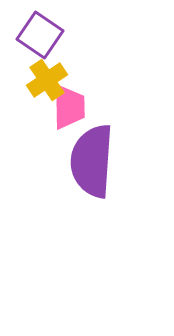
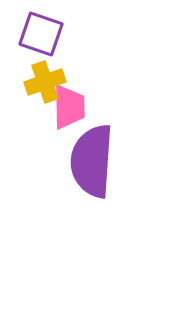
purple square: moved 1 px right, 1 px up; rotated 15 degrees counterclockwise
yellow cross: moved 2 px left, 2 px down; rotated 15 degrees clockwise
